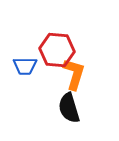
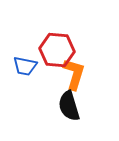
blue trapezoid: rotated 10 degrees clockwise
black semicircle: moved 2 px up
